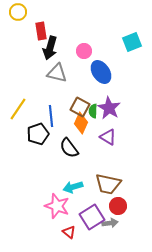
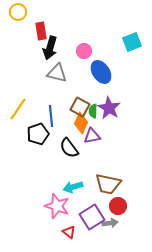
purple triangle: moved 16 px left, 1 px up; rotated 42 degrees counterclockwise
